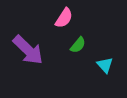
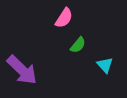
purple arrow: moved 6 px left, 20 px down
